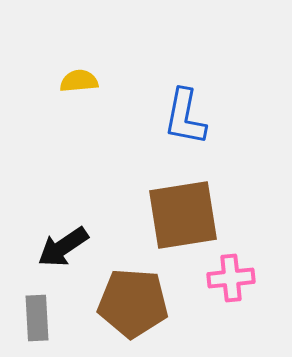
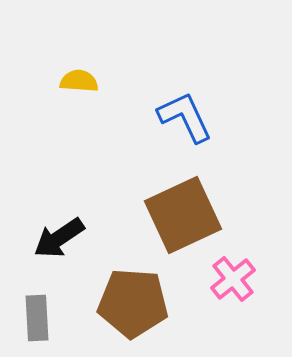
yellow semicircle: rotated 9 degrees clockwise
blue L-shape: rotated 144 degrees clockwise
brown square: rotated 16 degrees counterclockwise
black arrow: moved 4 px left, 9 px up
pink cross: moved 2 px right, 1 px down; rotated 33 degrees counterclockwise
